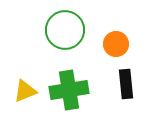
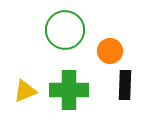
orange circle: moved 6 px left, 7 px down
black rectangle: moved 1 px left, 1 px down; rotated 8 degrees clockwise
green cross: rotated 9 degrees clockwise
